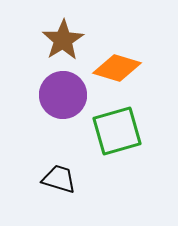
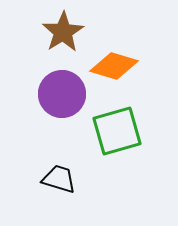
brown star: moved 8 px up
orange diamond: moved 3 px left, 2 px up
purple circle: moved 1 px left, 1 px up
